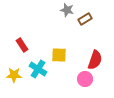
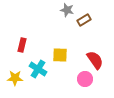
brown rectangle: moved 1 px left, 1 px down
red rectangle: rotated 48 degrees clockwise
yellow square: moved 1 px right
red semicircle: rotated 54 degrees counterclockwise
yellow star: moved 1 px right, 3 px down
